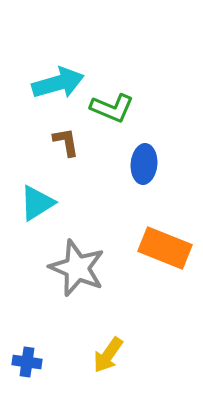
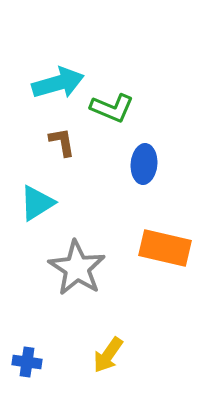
brown L-shape: moved 4 px left
orange rectangle: rotated 9 degrees counterclockwise
gray star: rotated 10 degrees clockwise
